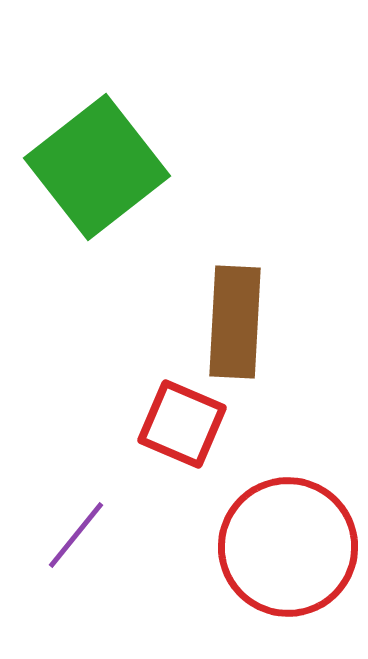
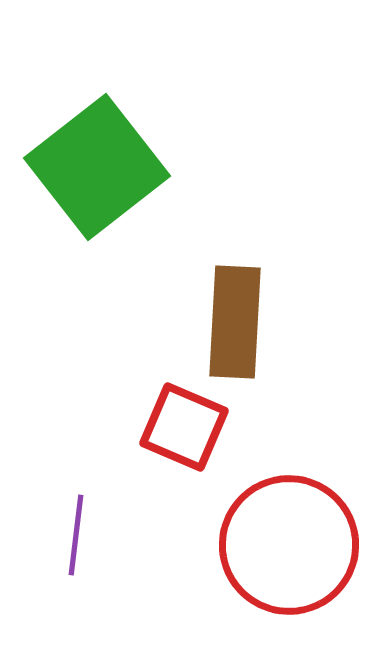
red square: moved 2 px right, 3 px down
purple line: rotated 32 degrees counterclockwise
red circle: moved 1 px right, 2 px up
